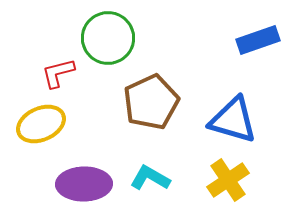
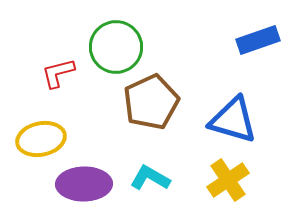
green circle: moved 8 px right, 9 px down
yellow ellipse: moved 15 px down; rotated 12 degrees clockwise
